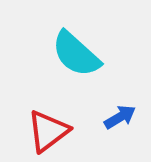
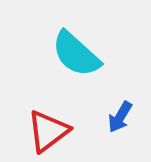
blue arrow: rotated 152 degrees clockwise
